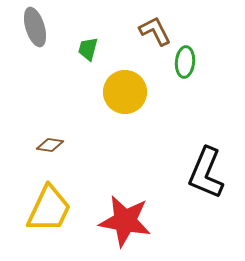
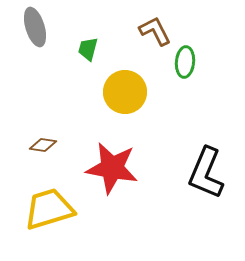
brown diamond: moved 7 px left
yellow trapezoid: rotated 132 degrees counterclockwise
red star: moved 13 px left, 53 px up
